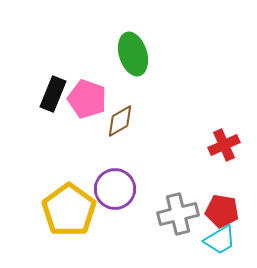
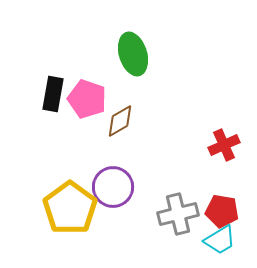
black rectangle: rotated 12 degrees counterclockwise
purple circle: moved 2 px left, 2 px up
yellow pentagon: moved 1 px right, 2 px up
